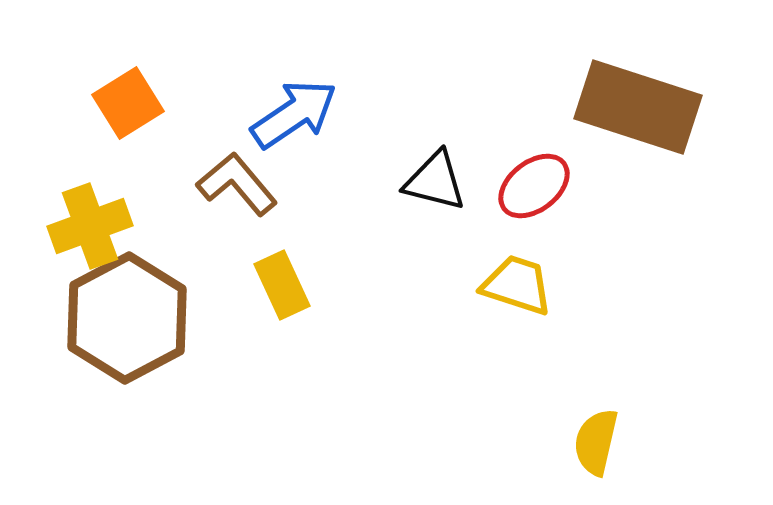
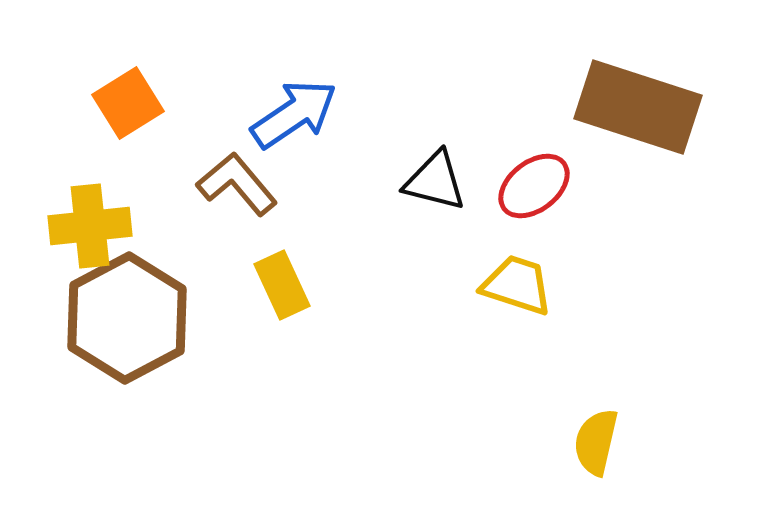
yellow cross: rotated 14 degrees clockwise
